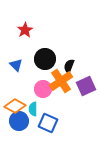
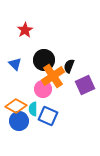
black circle: moved 1 px left, 1 px down
blue triangle: moved 1 px left, 1 px up
orange cross: moved 8 px left, 5 px up
purple square: moved 1 px left, 1 px up
orange diamond: moved 1 px right
blue square: moved 7 px up
